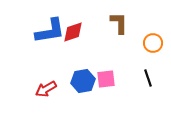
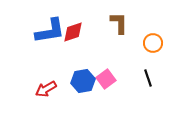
pink square: rotated 30 degrees counterclockwise
